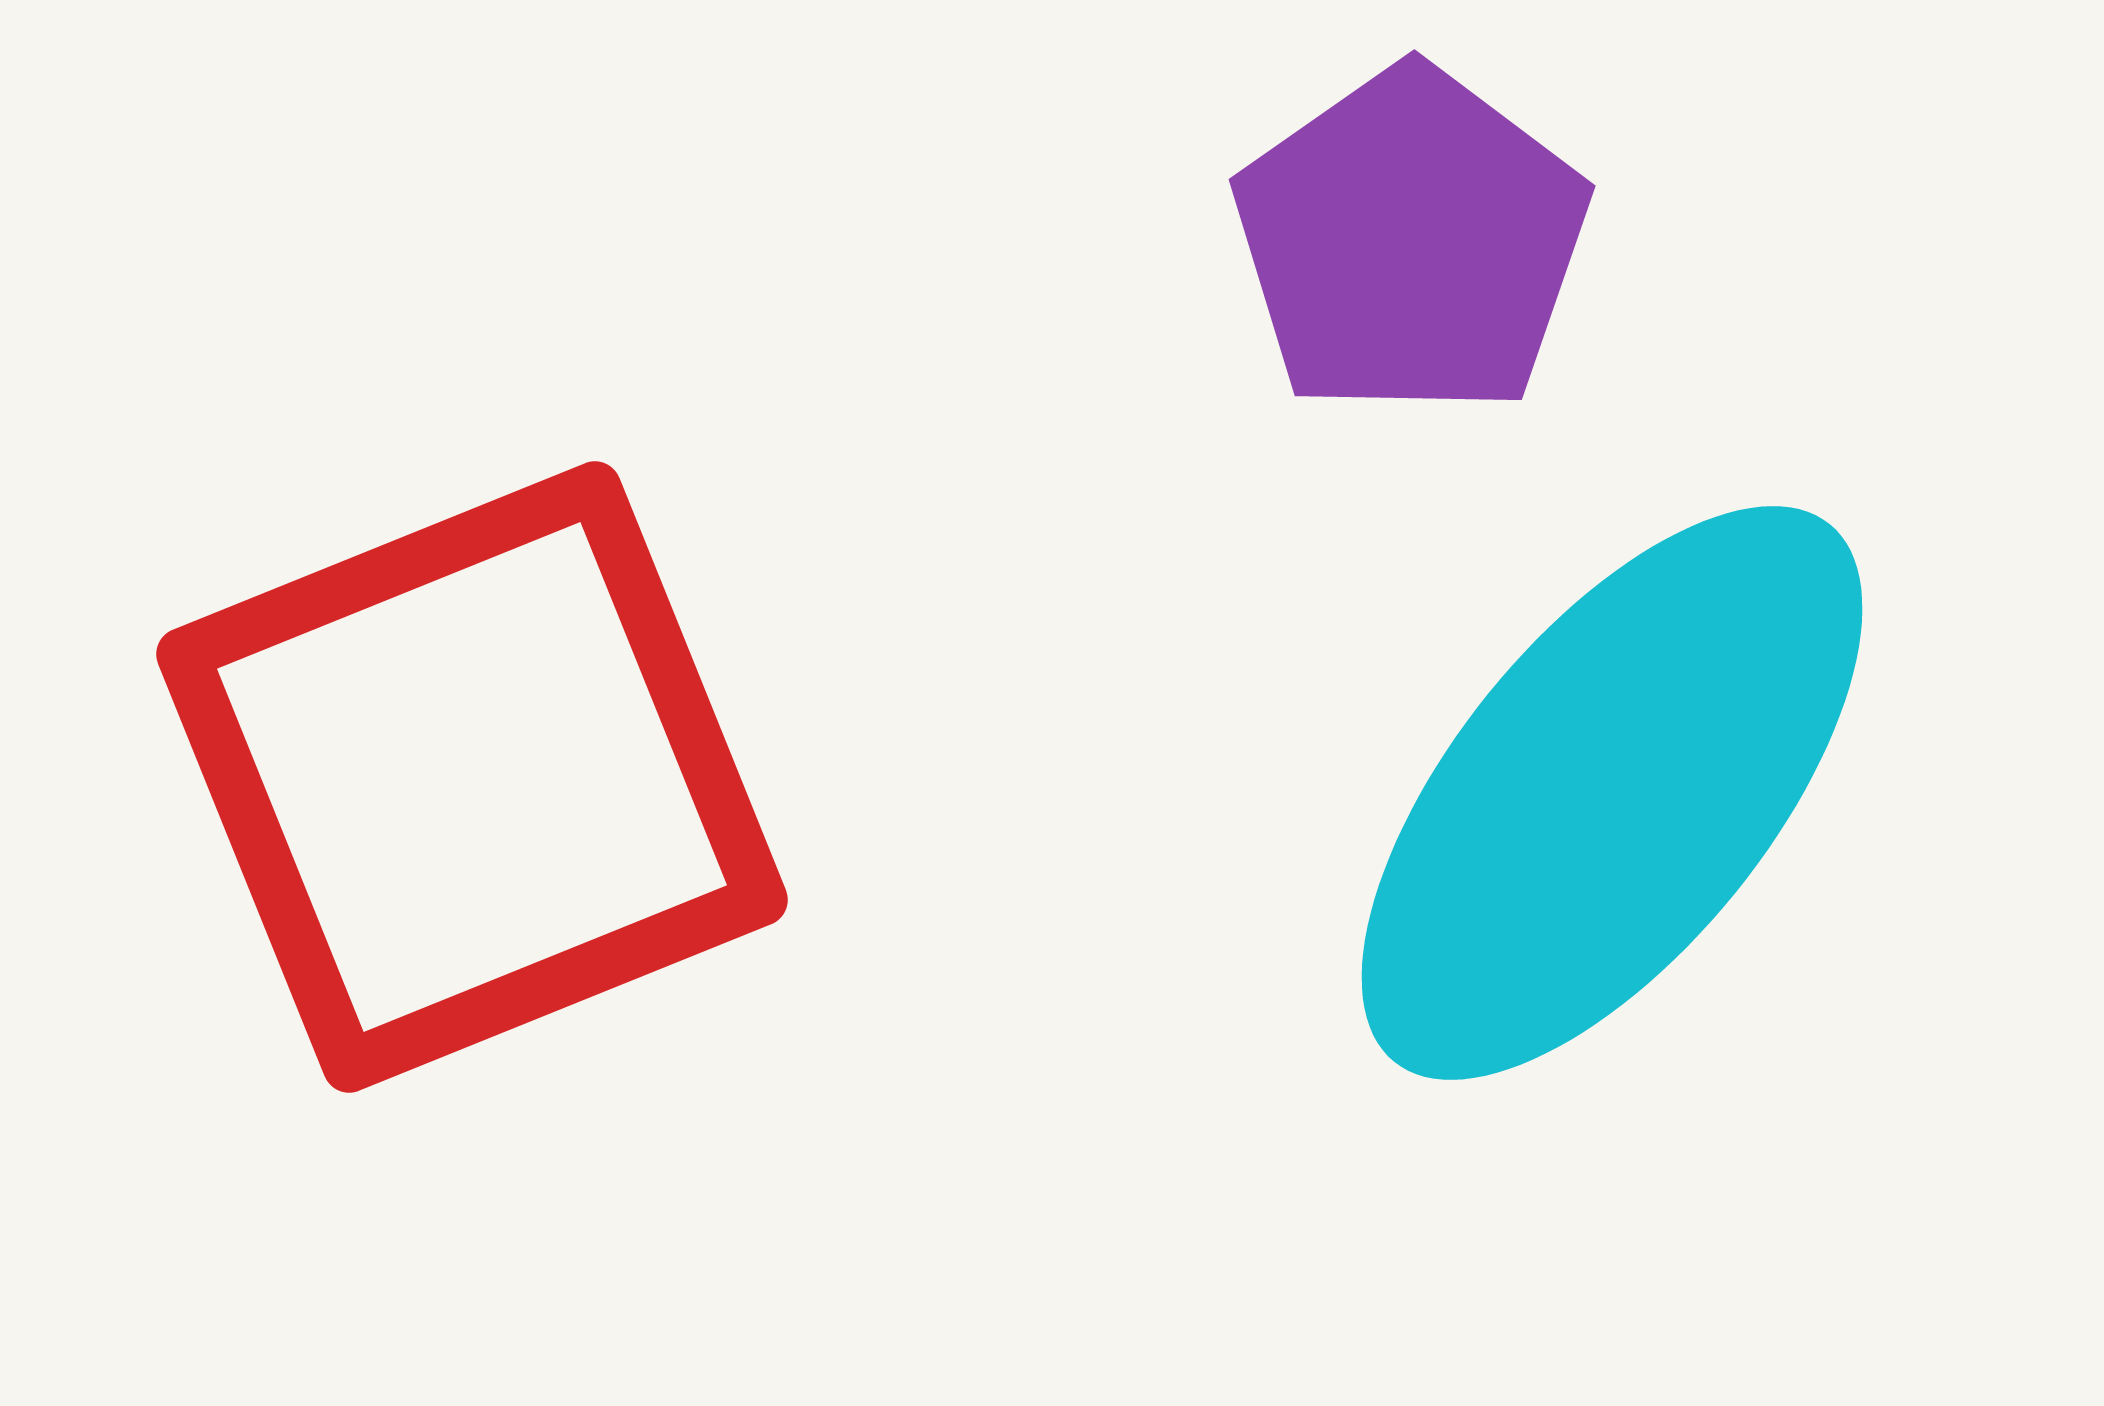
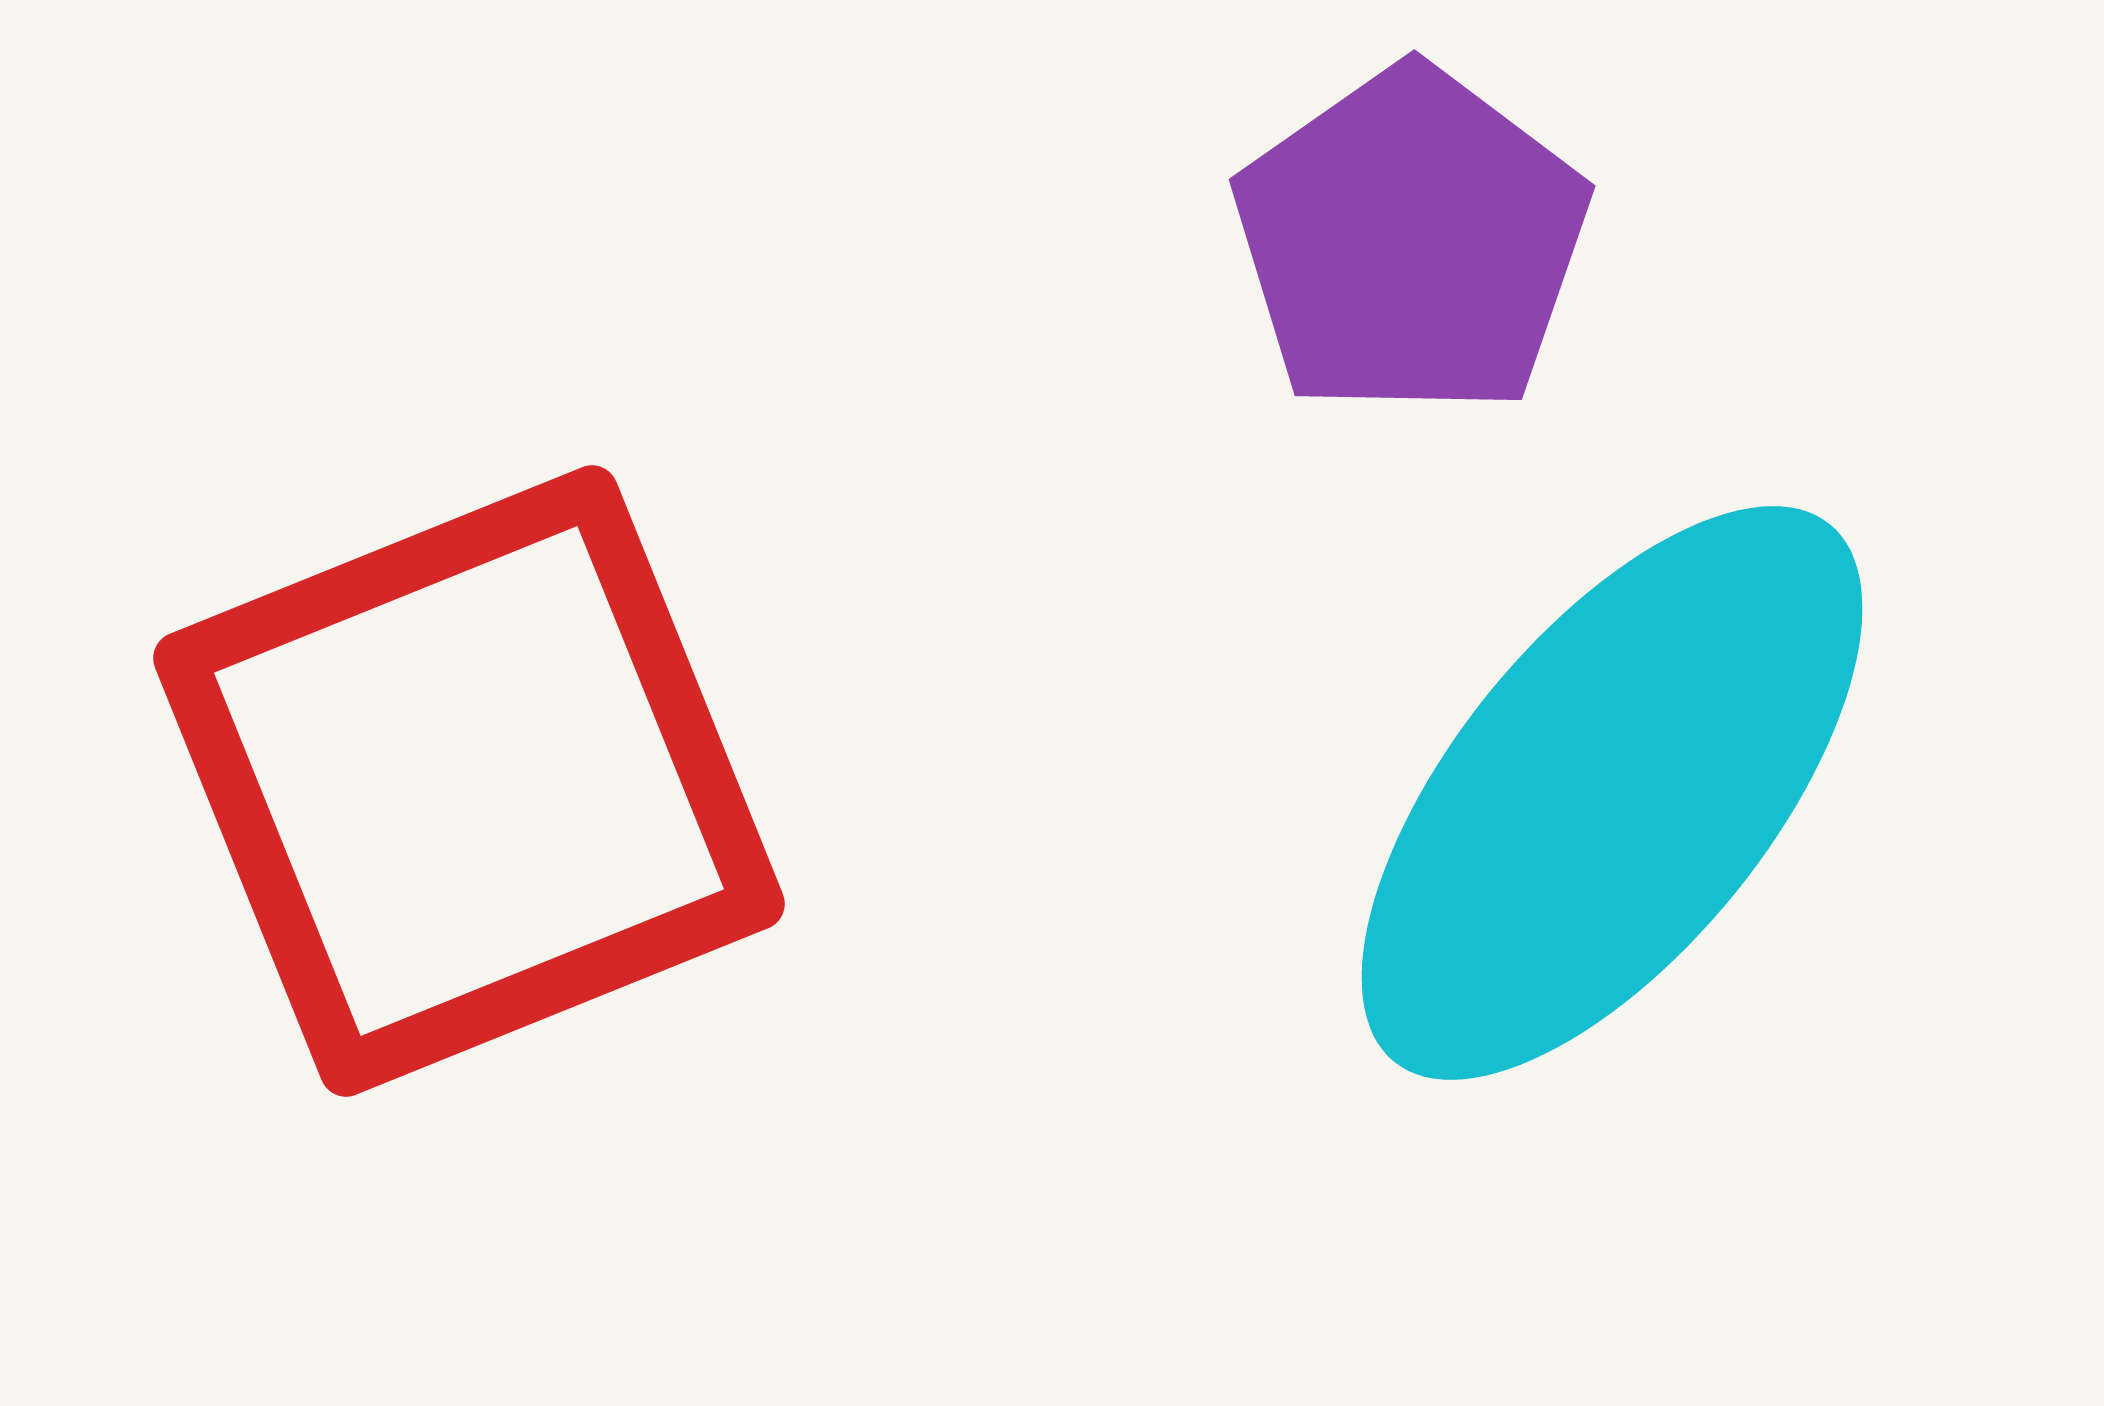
red square: moved 3 px left, 4 px down
